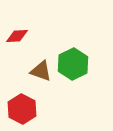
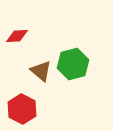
green hexagon: rotated 12 degrees clockwise
brown triangle: rotated 20 degrees clockwise
